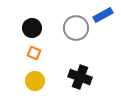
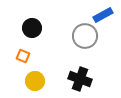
gray circle: moved 9 px right, 8 px down
orange square: moved 11 px left, 3 px down
black cross: moved 2 px down
